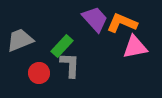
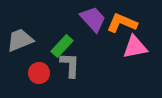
purple trapezoid: moved 2 px left
